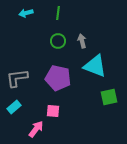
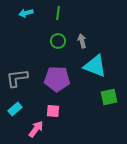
purple pentagon: moved 1 px left, 1 px down; rotated 10 degrees counterclockwise
cyan rectangle: moved 1 px right, 2 px down
